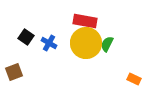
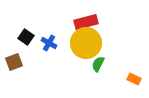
red rectangle: moved 1 px right, 1 px down; rotated 25 degrees counterclockwise
green semicircle: moved 9 px left, 20 px down
brown square: moved 10 px up
